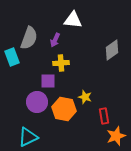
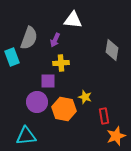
gray diamond: rotated 45 degrees counterclockwise
cyan triangle: moved 2 px left, 1 px up; rotated 20 degrees clockwise
